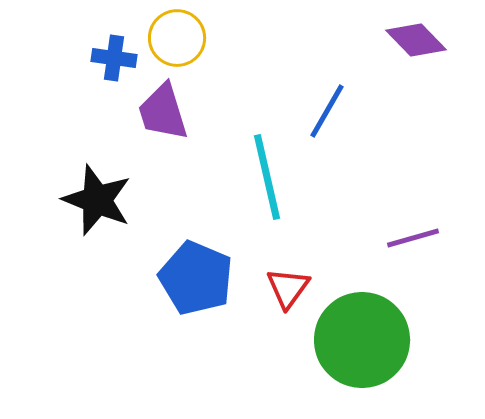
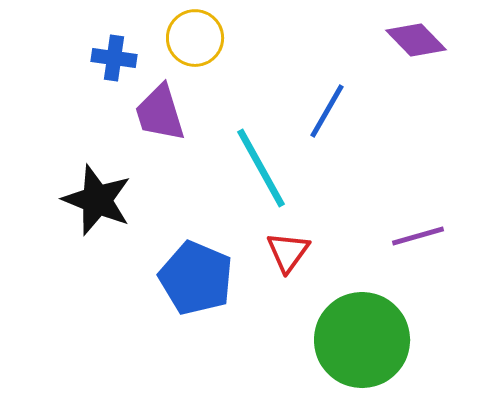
yellow circle: moved 18 px right
purple trapezoid: moved 3 px left, 1 px down
cyan line: moved 6 px left, 9 px up; rotated 16 degrees counterclockwise
purple line: moved 5 px right, 2 px up
red triangle: moved 36 px up
